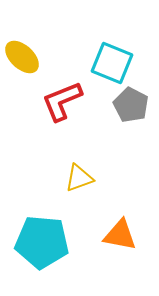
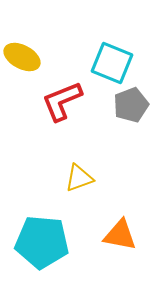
yellow ellipse: rotated 15 degrees counterclockwise
gray pentagon: rotated 24 degrees clockwise
